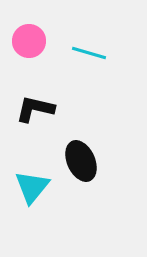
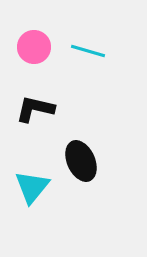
pink circle: moved 5 px right, 6 px down
cyan line: moved 1 px left, 2 px up
